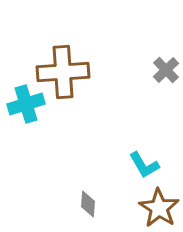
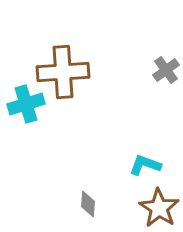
gray cross: rotated 8 degrees clockwise
cyan L-shape: moved 1 px right; rotated 140 degrees clockwise
